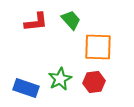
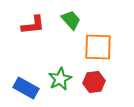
red L-shape: moved 3 px left, 3 px down
blue rectangle: rotated 10 degrees clockwise
